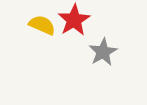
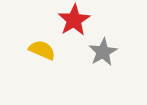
yellow semicircle: moved 25 px down
